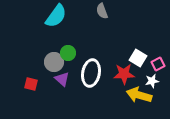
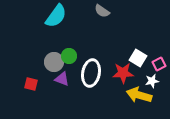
gray semicircle: rotated 35 degrees counterclockwise
green circle: moved 1 px right, 3 px down
pink square: moved 1 px right
red star: moved 1 px left, 1 px up
purple triangle: rotated 21 degrees counterclockwise
